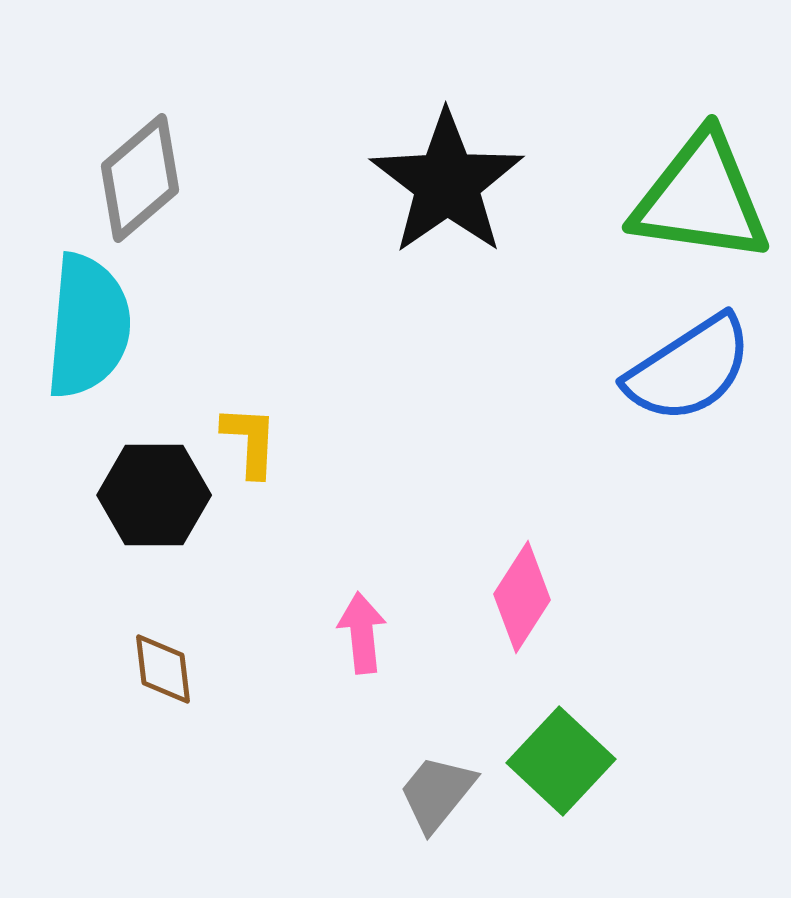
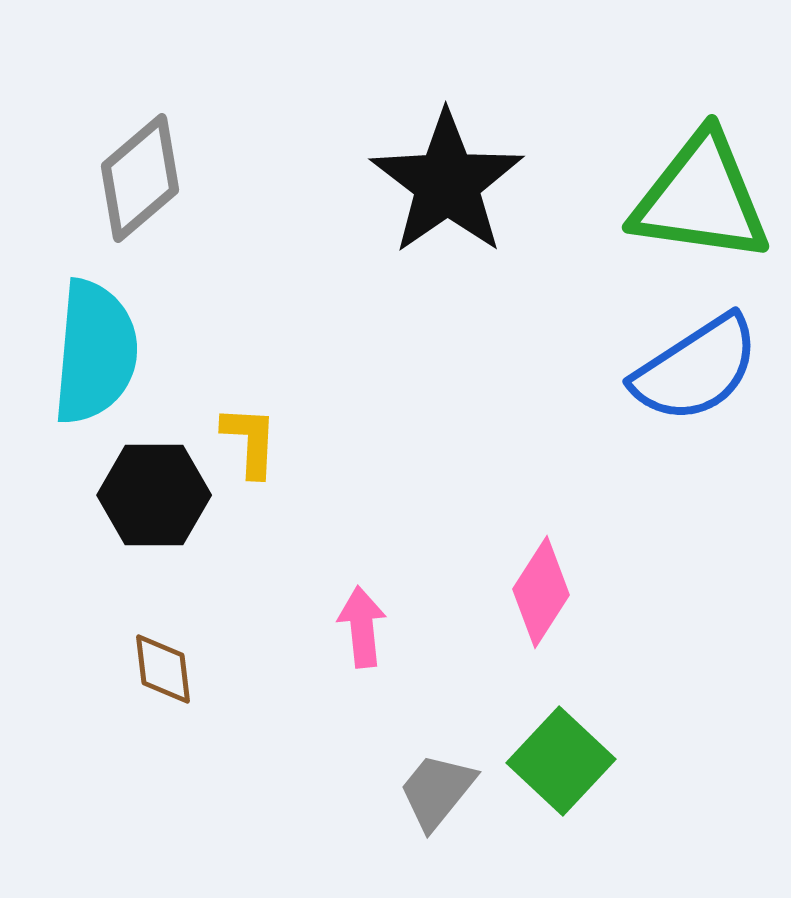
cyan semicircle: moved 7 px right, 26 px down
blue semicircle: moved 7 px right
pink diamond: moved 19 px right, 5 px up
pink arrow: moved 6 px up
gray trapezoid: moved 2 px up
